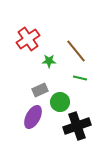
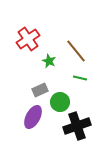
green star: rotated 24 degrees clockwise
